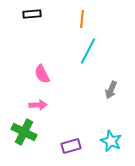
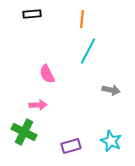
pink semicircle: moved 5 px right
gray arrow: rotated 102 degrees counterclockwise
